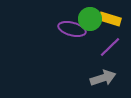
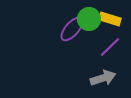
green circle: moved 1 px left
purple ellipse: rotated 64 degrees counterclockwise
